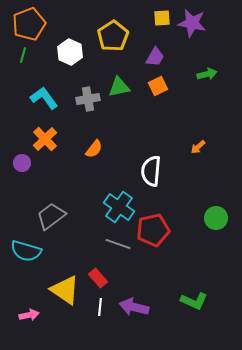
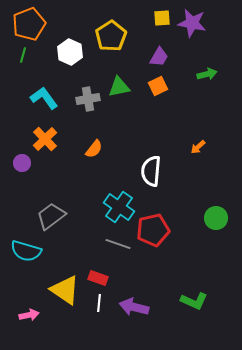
yellow pentagon: moved 2 px left
purple trapezoid: moved 4 px right
red rectangle: rotated 30 degrees counterclockwise
white line: moved 1 px left, 4 px up
